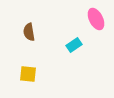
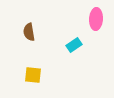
pink ellipse: rotated 30 degrees clockwise
yellow square: moved 5 px right, 1 px down
